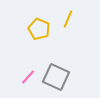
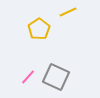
yellow line: moved 7 px up; rotated 42 degrees clockwise
yellow pentagon: rotated 15 degrees clockwise
